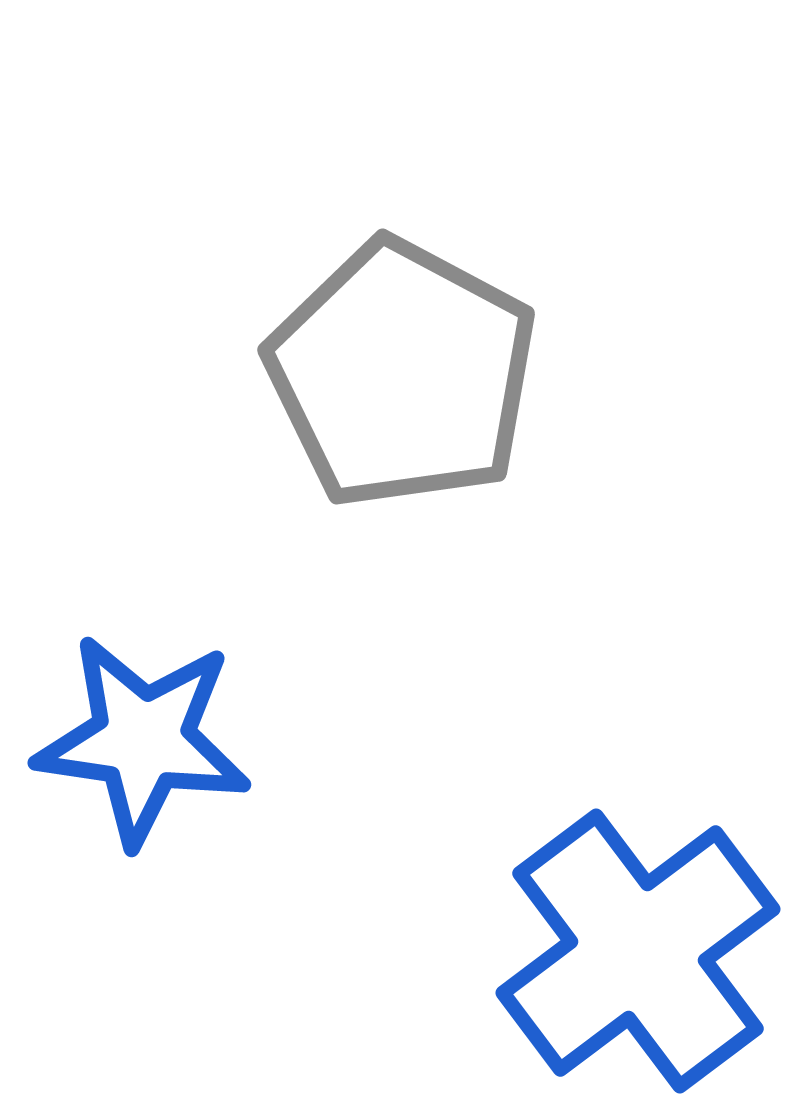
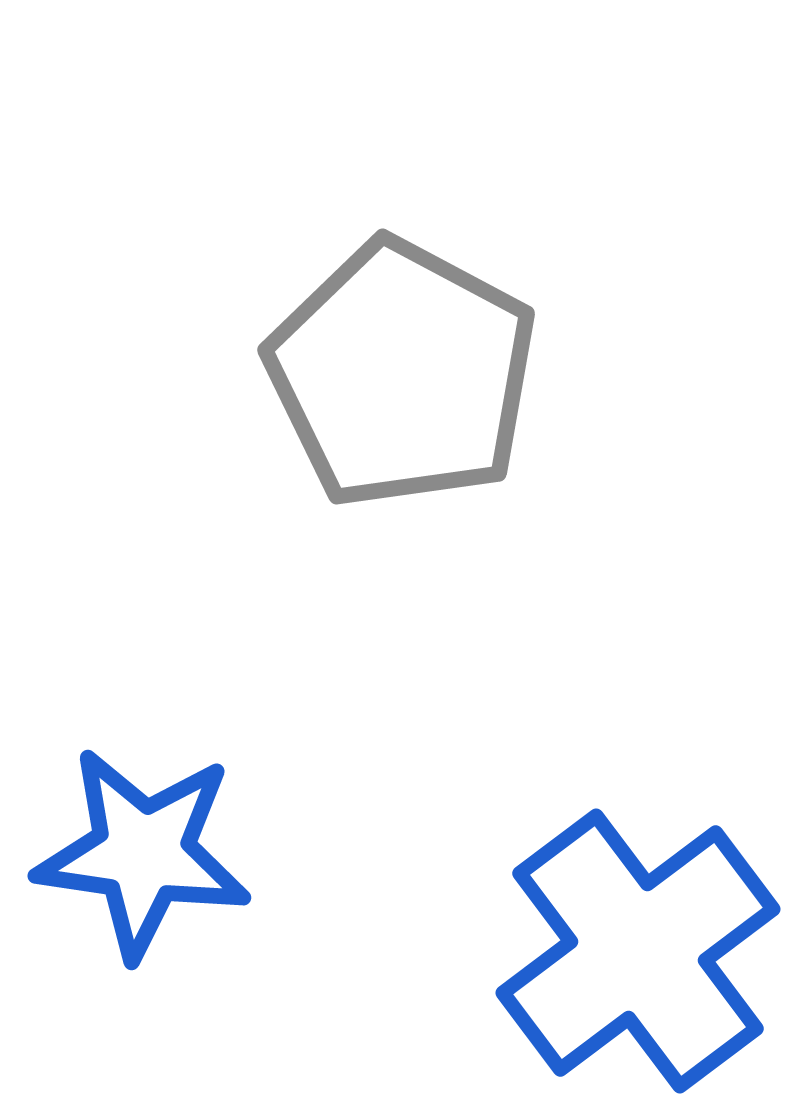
blue star: moved 113 px down
